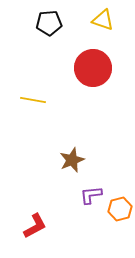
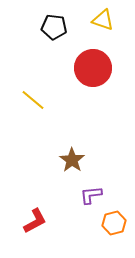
black pentagon: moved 5 px right, 4 px down; rotated 10 degrees clockwise
yellow line: rotated 30 degrees clockwise
brown star: rotated 15 degrees counterclockwise
orange hexagon: moved 6 px left, 14 px down
red L-shape: moved 5 px up
